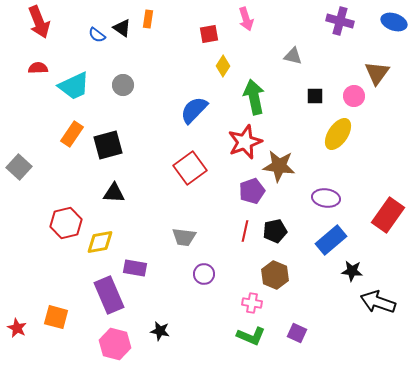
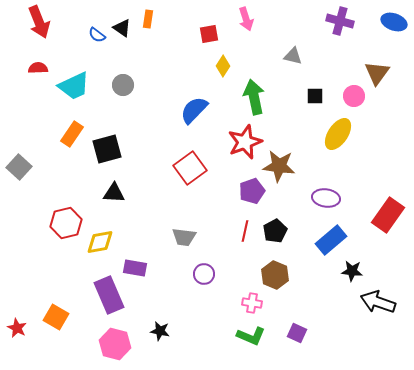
black square at (108, 145): moved 1 px left, 4 px down
black pentagon at (275, 231): rotated 15 degrees counterclockwise
orange square at (56, 317): rotated 15 degrees clockwise
